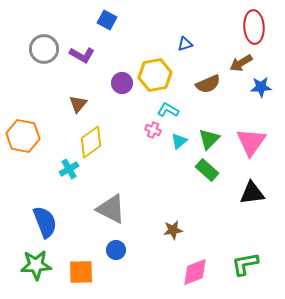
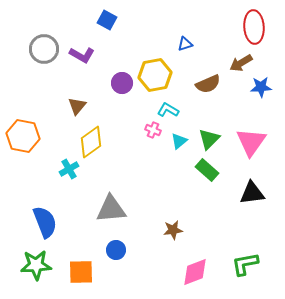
brown triangle: moved 1 px left, 2 px down
gray triangle: rotated 32 degrees counterclockwise
